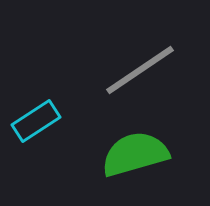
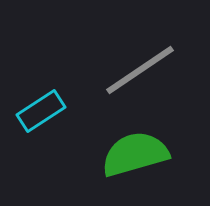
cyan rectangle: moved 5 px right, 10 px up
